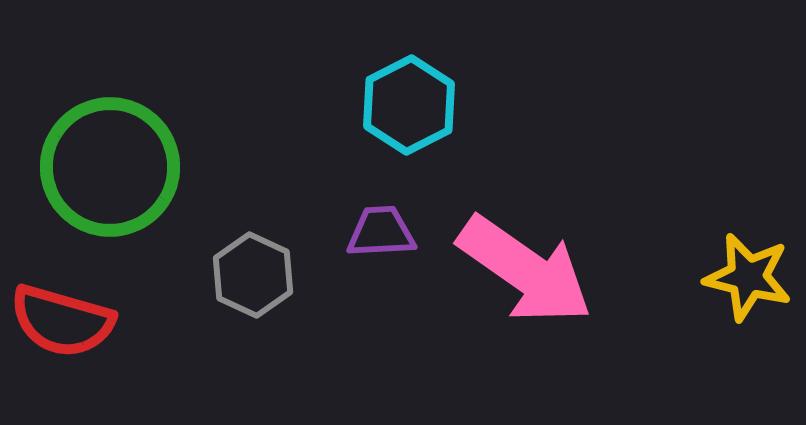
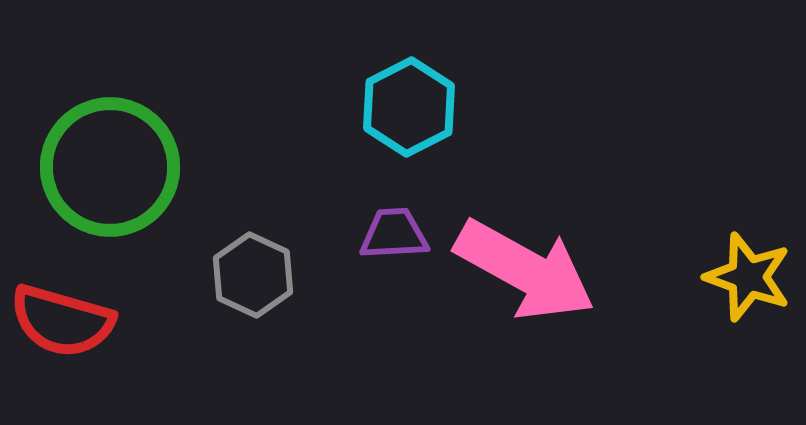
cyan hexagon: moved 2 px down
purple trapezoid: moved 13 px right, 2 px down
pink arrow: rotated 6 degrees counterclockwise
yellow star: rotated 6 degrees clockwise
